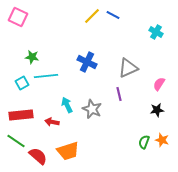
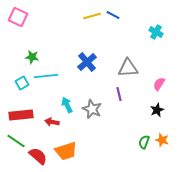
yellow line: rotated 30 degrees clockwise
blue cross: rotated 24 degrees clockwise
gray triangle: rotated 20 degrees clockwise
black star: rotated 16 degrees counterclockwise
orange trapezoid: moved 2 px left
